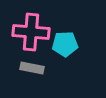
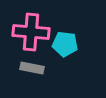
cyan pentagon: rotated 10 degrees clockwise
